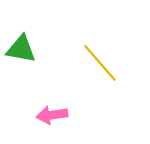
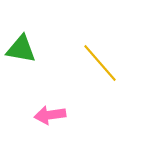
pink arrow: moved 2 px left
